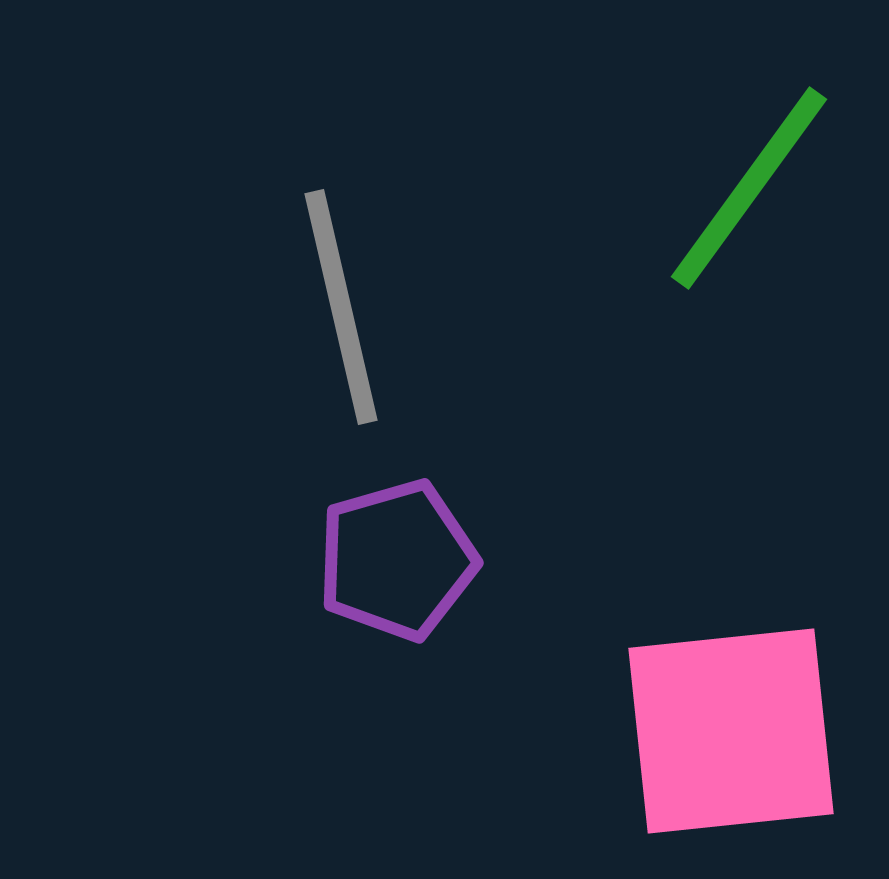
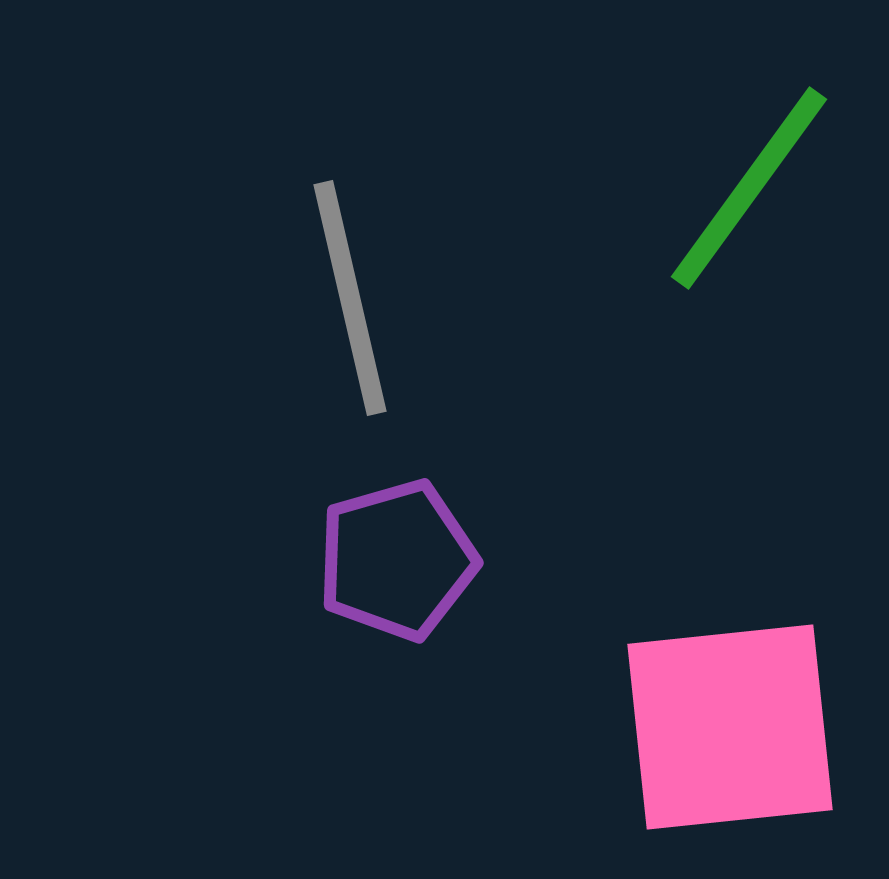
gray line: moved 9 px right, 9 px up
pink square: moved 1 px left, 4 px up
